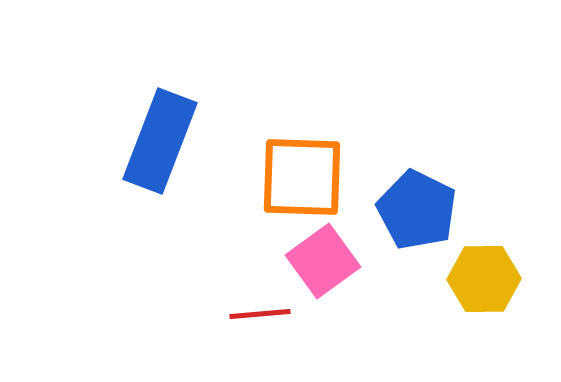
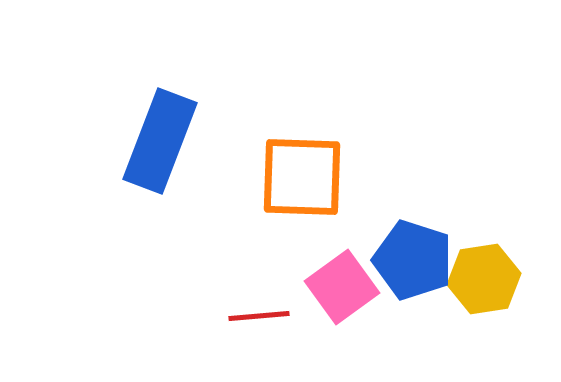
blue pentagon: moved 4 px left, 50 px down; rotated 8 degrees counterclockwise
pink square: moved 19 px right, 26 px down
yellow hexagon: rotated 8 degrees counterclockwise
red line: moved 1 px left, 2 px down
